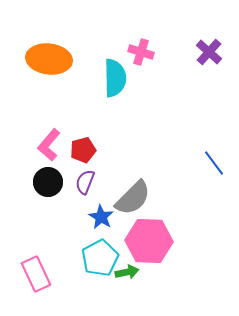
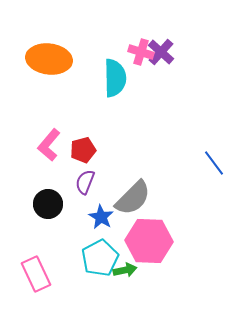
purple cross: moved 48 px left
black circle: moved 22 px down
green arrow: moved 2 px left, 2 px up
